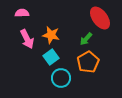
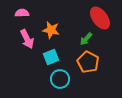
orange star: moved 5 px up
cyan square: rotated 14 degrees clockwise
orange pentagon: rotated 15 degrees counterclockwise
cyan circle: moved 1 px left, 1 px down
